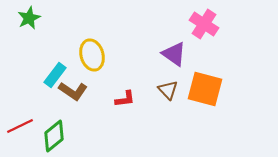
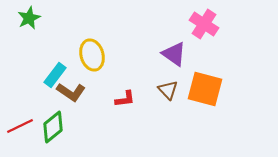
brown L-shape: moved 2 px left, 1 px down
green diamond: moved 1 px left, 9 px up
